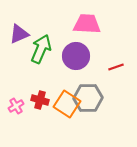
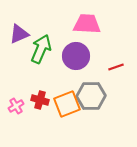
gray hexagon: moved 3 px right, 2 px up
orange square: rotated 36 degrees clockwise
